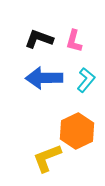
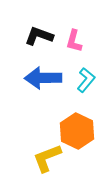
black L-shape: moved 3 px up
blue arrow: moved 1 px left
orange hexagon: rotated 8 degrees counterclockwise
